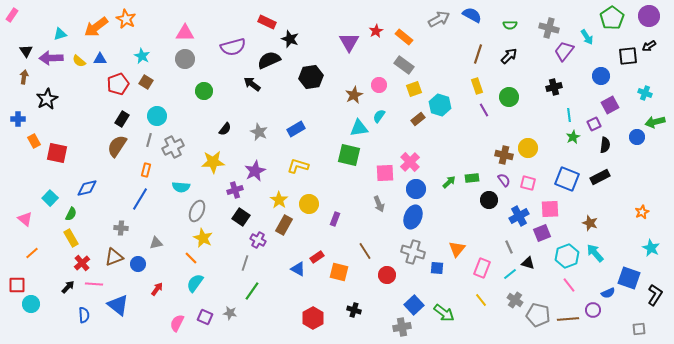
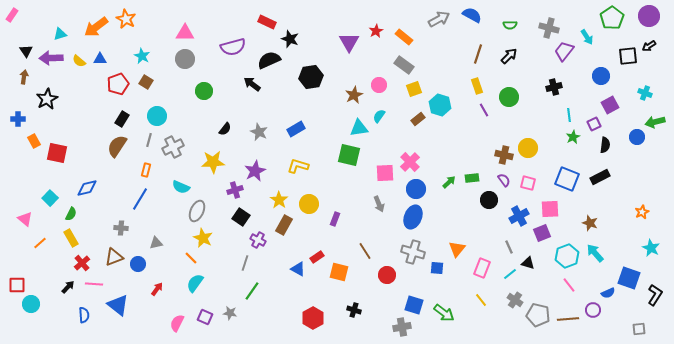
cyan semicircle at (181, 187): rotated 18 degrees clockwise
orange line at (32, 253): moved 8 px right, 10 px up
blue square at (414, 305): rotated 30 degrees counterclockwise
